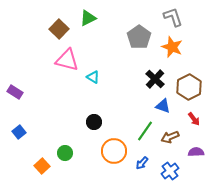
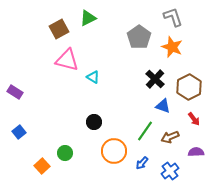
brown square: rotated 18 degrees clockwise
